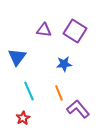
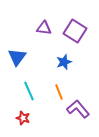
purple triangle: moved 2 px up
blue star: moved 2 px up; rotated 14 degrees counterclockwise
orange line: moved 1 px up
red star: rotated 24 degrees counterclockwise
